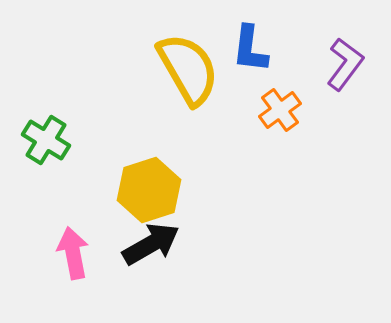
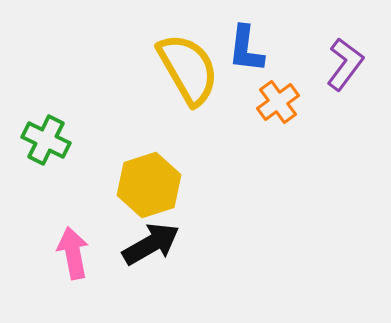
blue L-shape: moved 4 px left
orange cross: moved 2 px left, 8 px up
green cross: rotated 6 degrees counterclockwise
yellow hexagon: moved 5 px up
